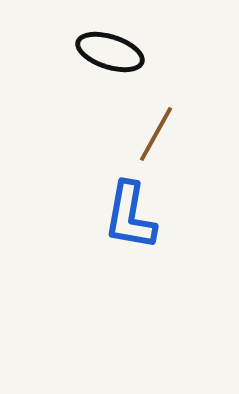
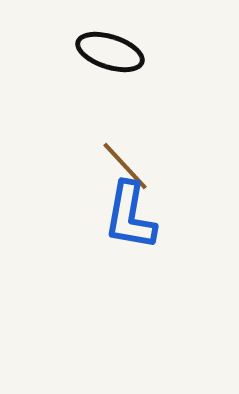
brown line: moved 31 px left, 32 px down; rotated 72 degrees counterclockwise
